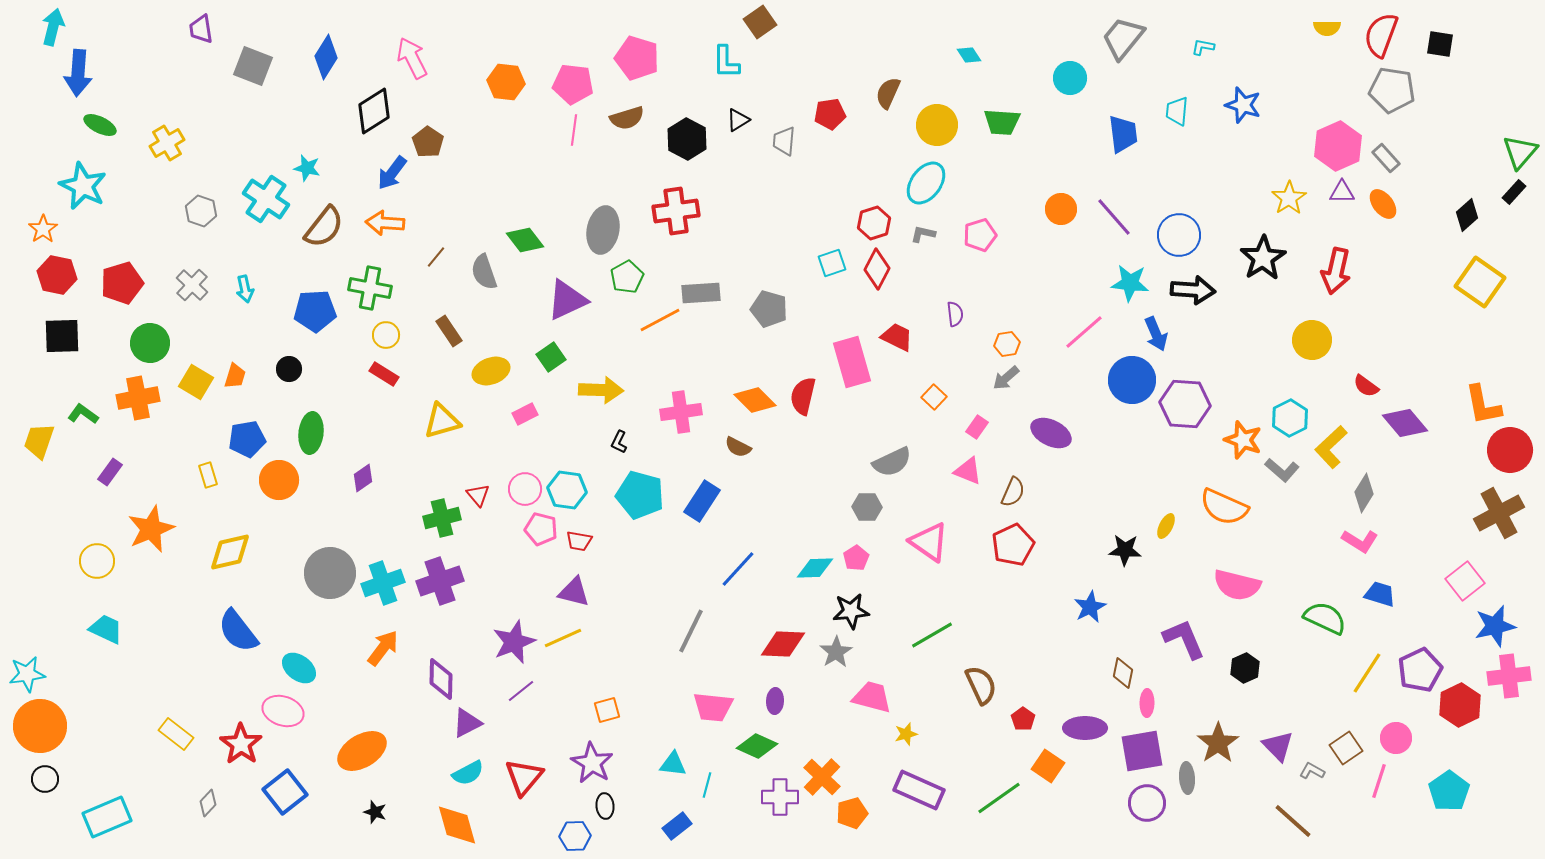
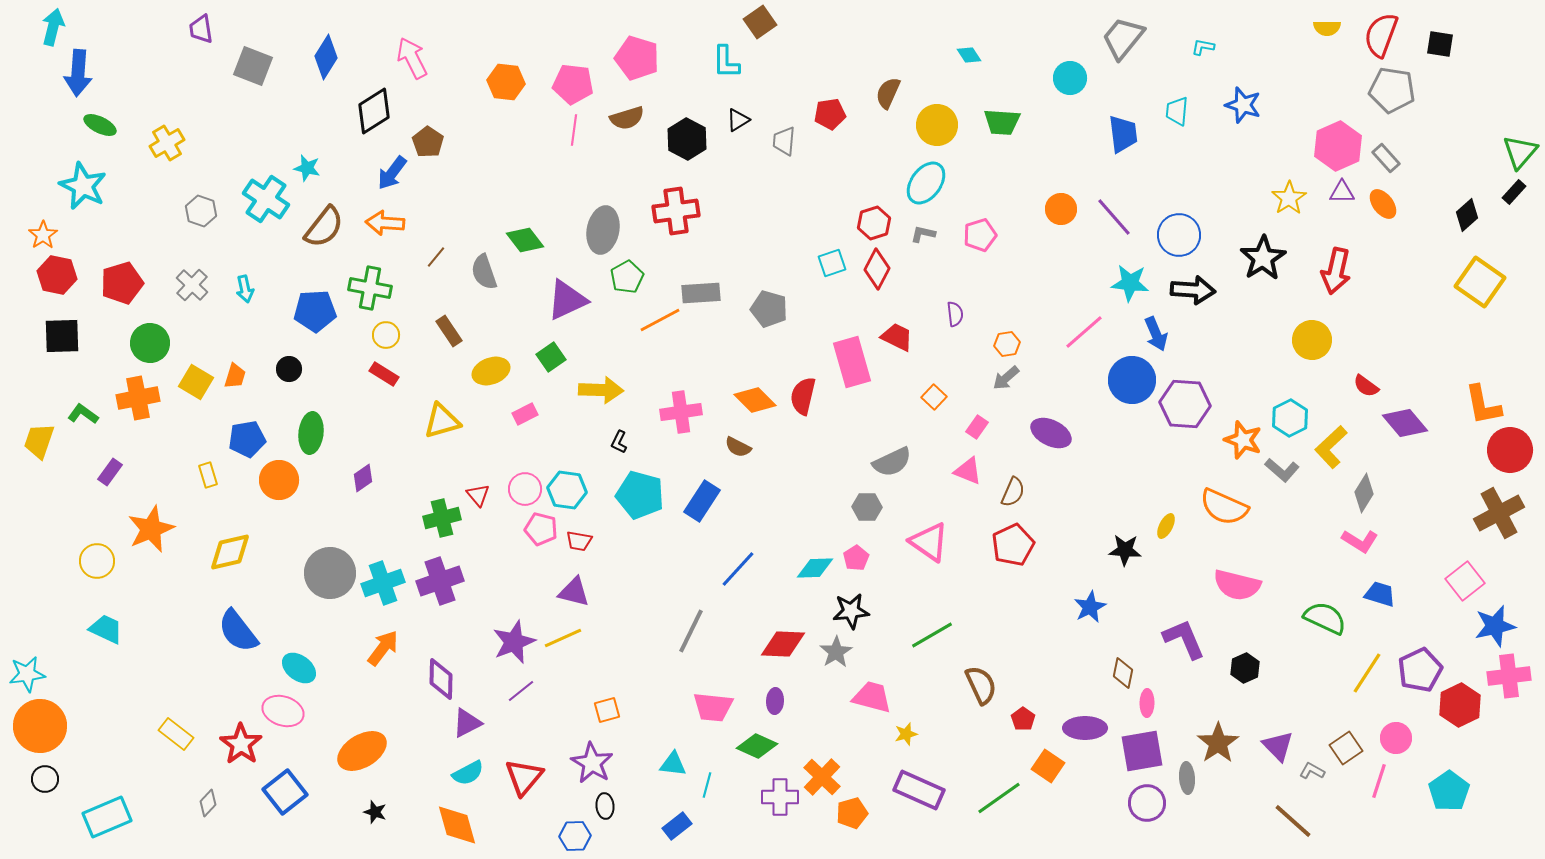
orange star at (43, 229): moved 6 px down
